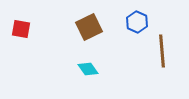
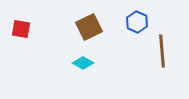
cyan diamond: moved 5 px left, 6 px up; rotated 25 degrees counterclockwise
